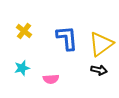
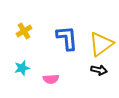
yellow cross: rotated 21 degrees clockwise
